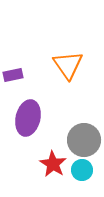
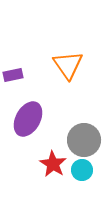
purple ellipse: moved 1 px down; rotated 16 degrees clockwise
